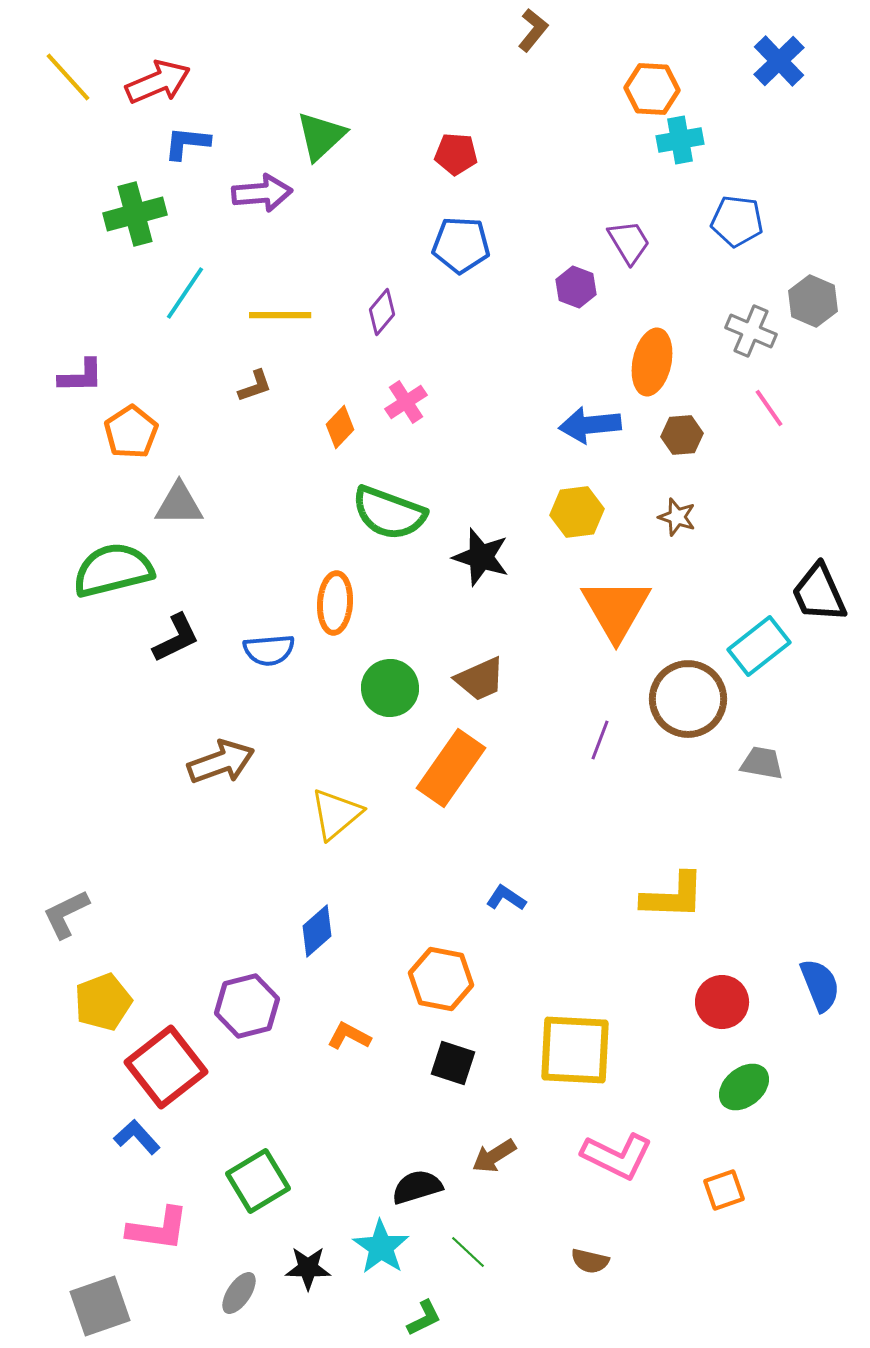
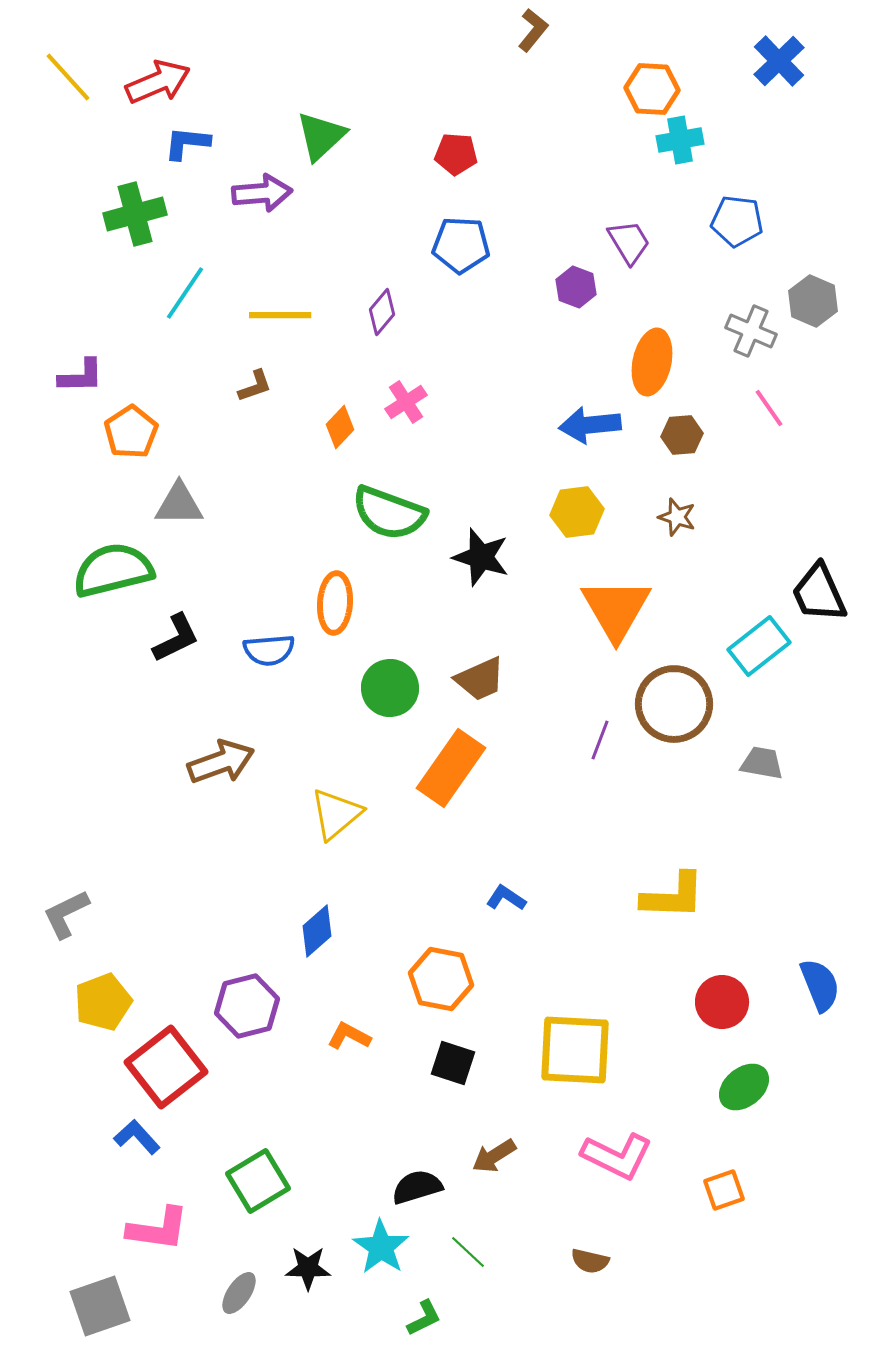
brown circle at (688, 699): moved 14 px left, 5 px down
